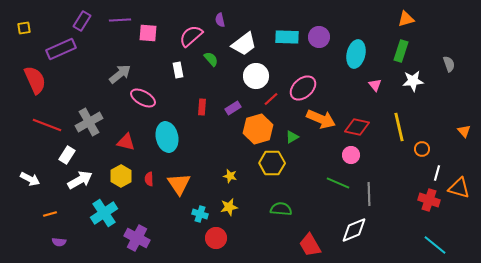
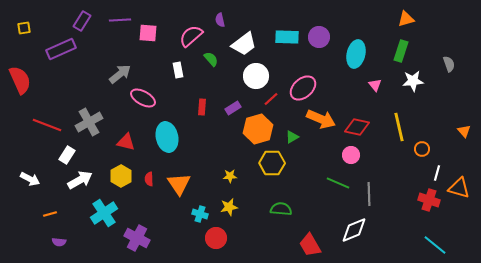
red semicircle at (35, 80): moved 15 px left
yellow star at (230, 176): rotated 16 degrees counterclockwise
